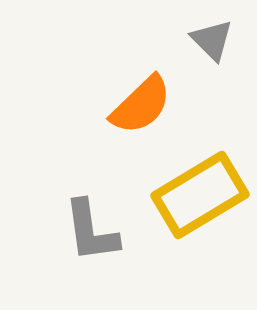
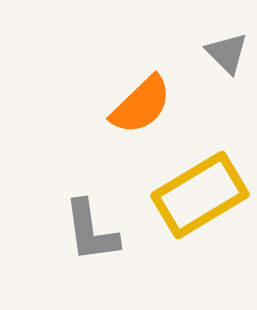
gray triangle: moved 15 px right, 13 px down
